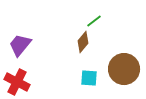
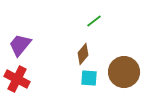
brown diamond: moved 12 px down
brown circle: moved 3 px down
red cross: moved 3 px up
